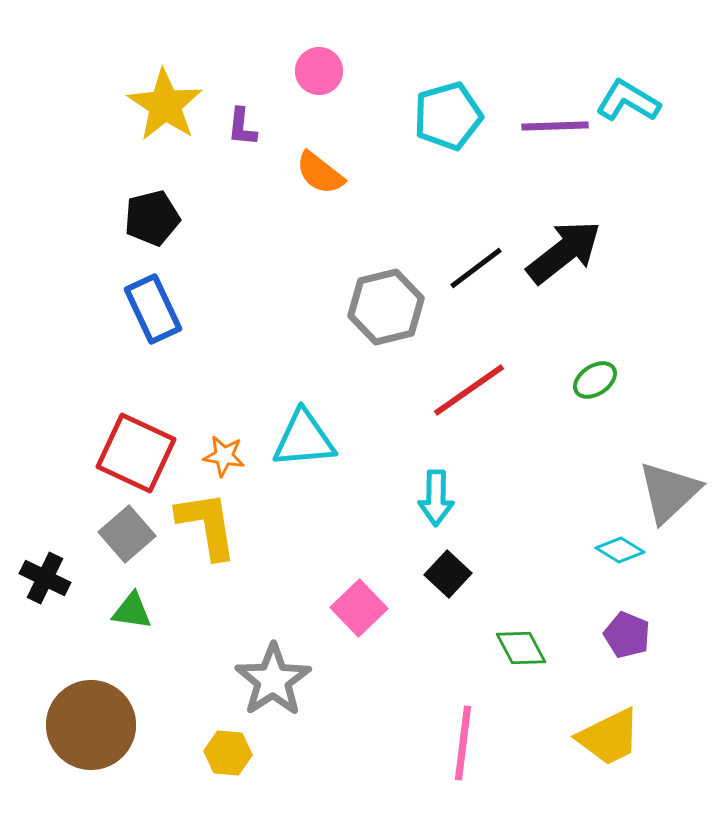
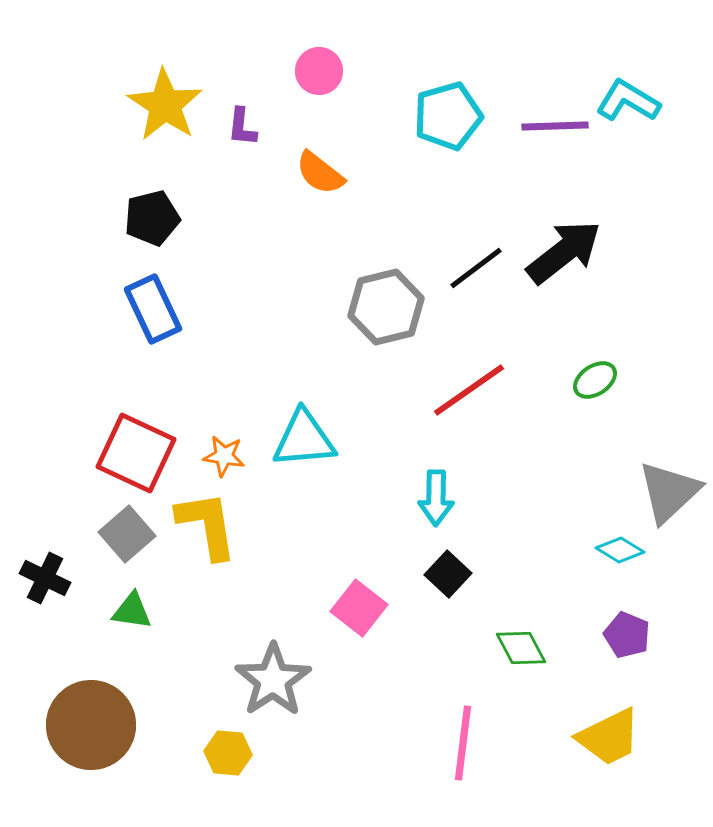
pink square: rotated 8 degrees counterclockwise
